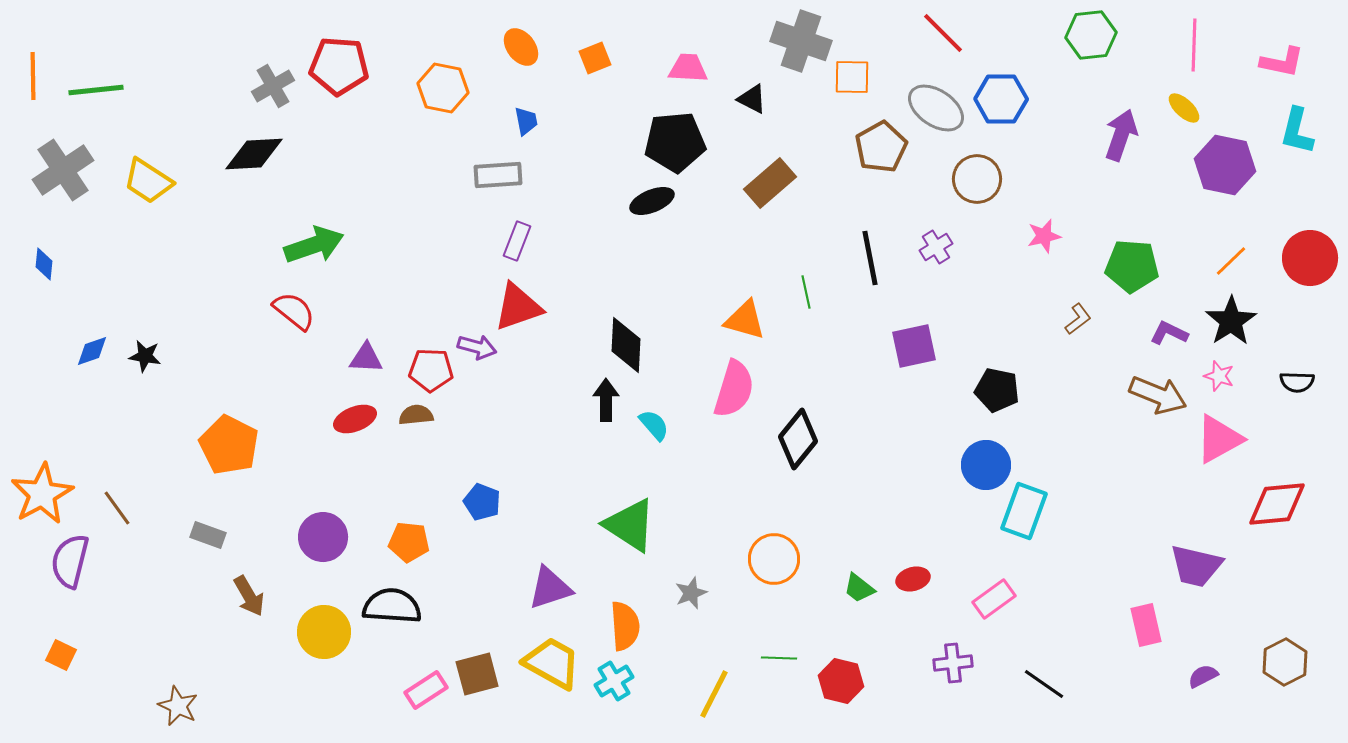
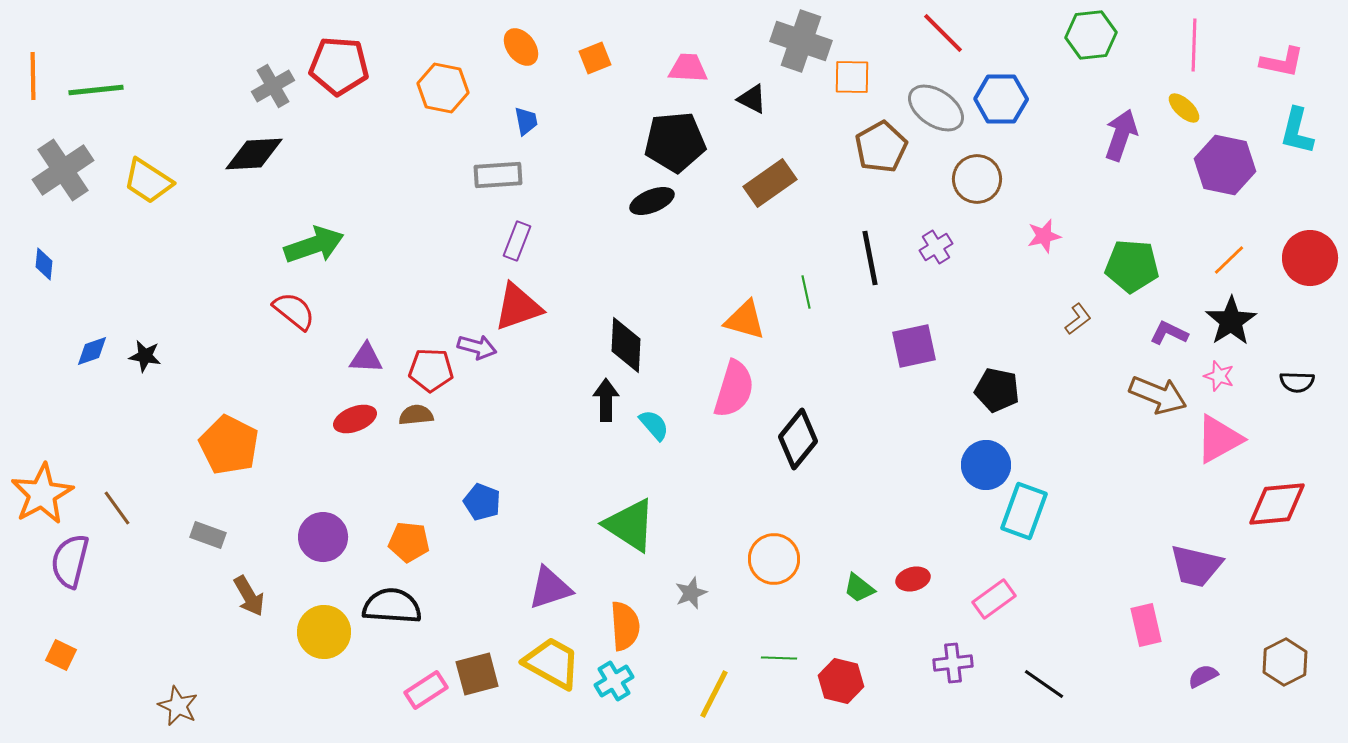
brown rectangle at (770, 183): rotated 6 degrees clockwise
orange line at (1231, 261): moved 2 px left, 1 px up
